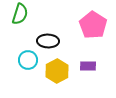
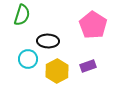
green semicircle: moved 2 px right, 1 px down
cyan circle: moved 1 px up
purple rectangle: rotated 21 degrees counterclockwise
